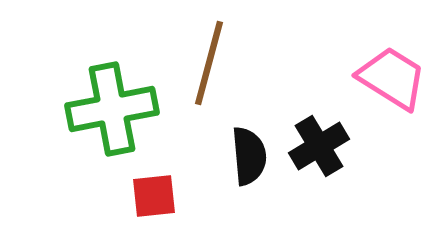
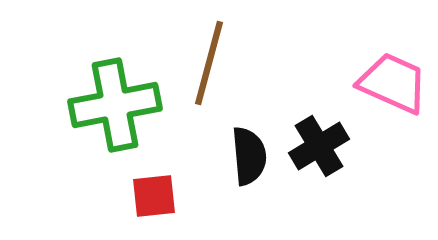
pink trapezoid: moved 1 px right, 5 px down; rotated 8 degrees counterclockwise
green cross: moved 3 px right, 4 px up
